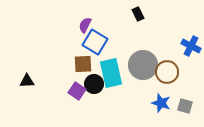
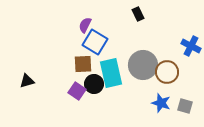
black triangle: rotated 14 degrees counterclockwise
